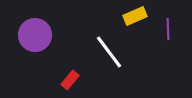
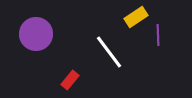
yellow rectangle: moved 1 px right, 1 px down; rotated 10 degrees counterclockwise
purple line: moved 10 px left, 6 px down
purple circle: moved 1 px right, 1 px up
